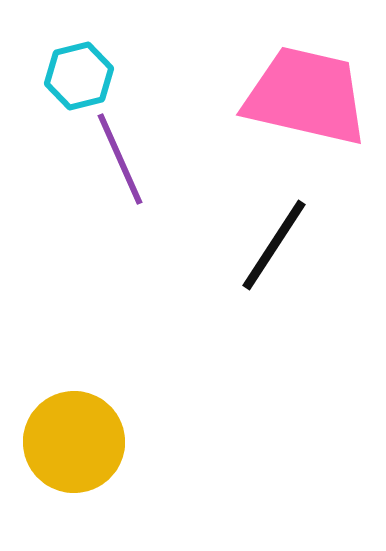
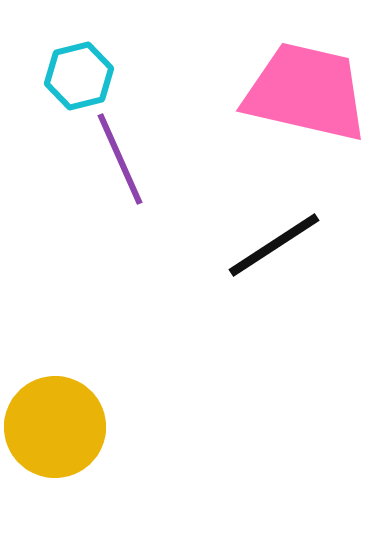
pink trapezoid: moved 4 px up
black line: rotated 24 degrees clockwise
yellow circle: moved 19 px left, 15 px up
